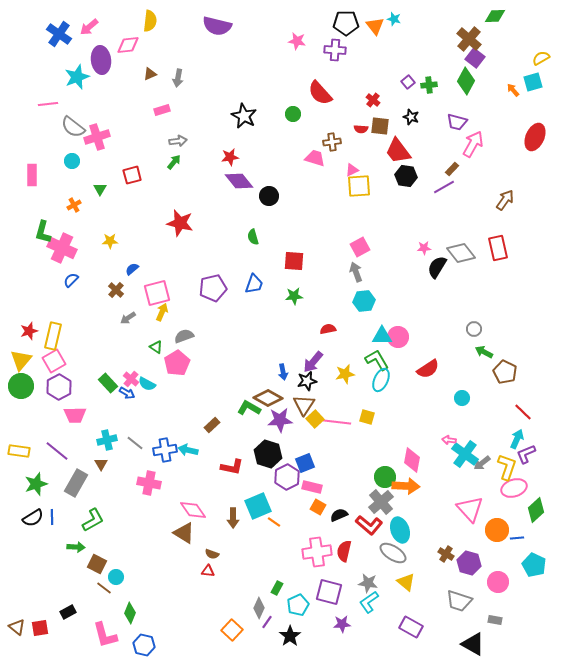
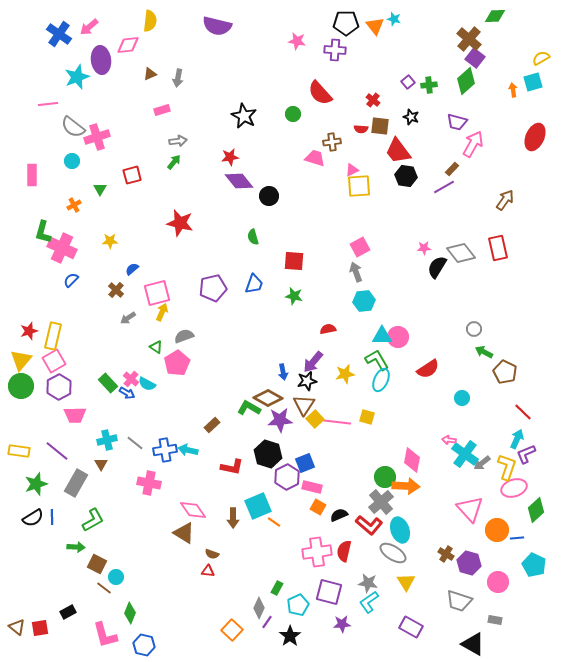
green diamond at (466, 81): rotated 20 degrees clockwise
orange arrow at (513, 90): rotated 32 degrees clockwise
green star at (294, 296): rotated 18 degrees clockwise
yellow triangle at (406, 582): rotated 18 degrees clockwise
